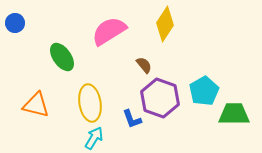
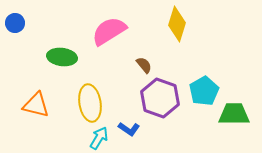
yellow diamond: moved 12 px right; rotated 16 degrees counterclockwise
green ellipse: rotated 48 degrees counterclockwise
blue L-shape: moved 3 px left, 10 px down; rotated 35 degrees counterclockwise
cyan arrow: moved 5 px right
